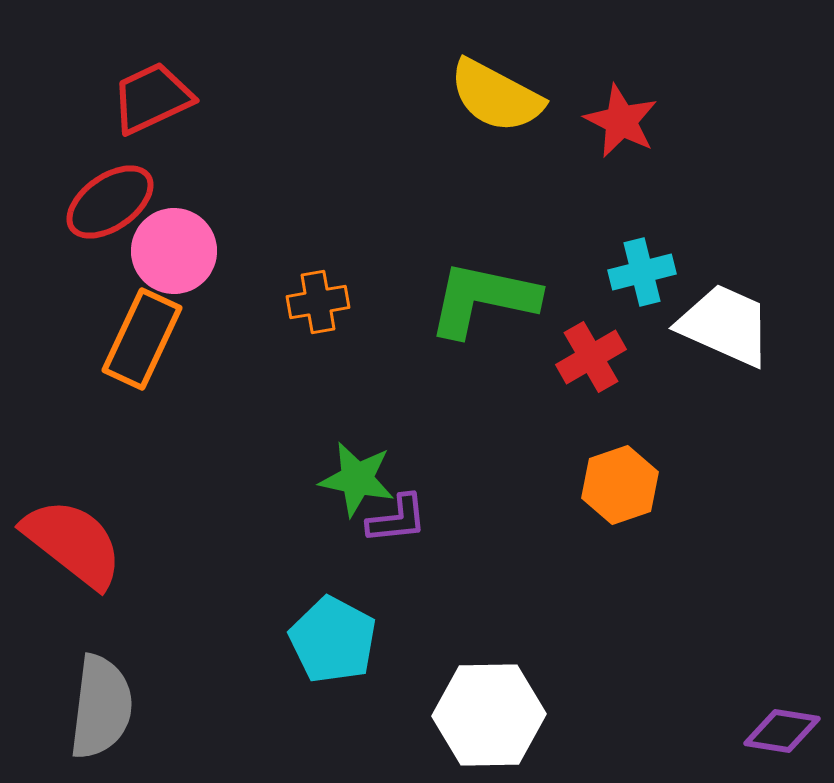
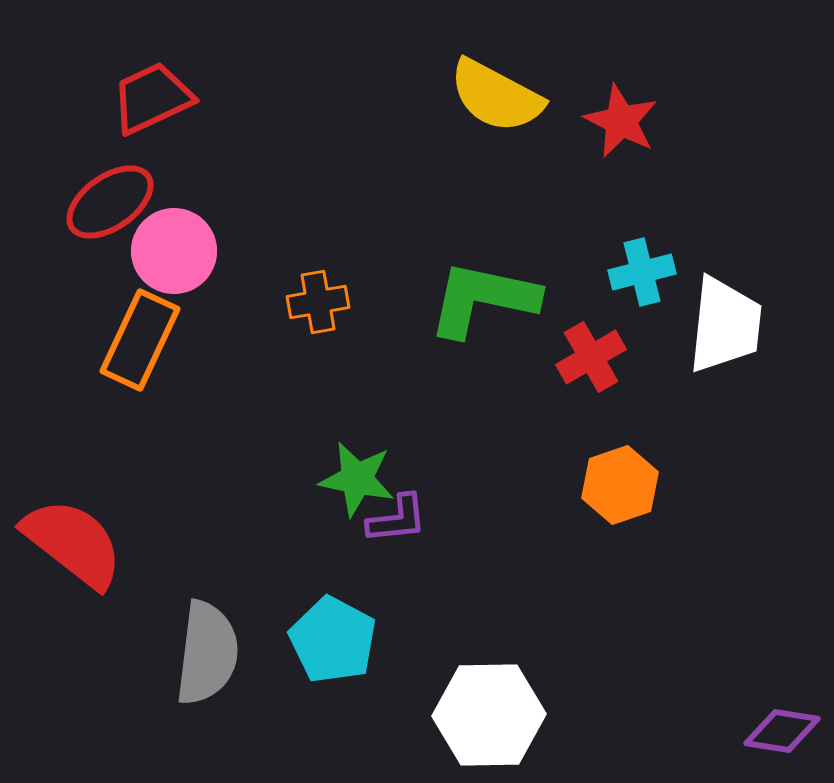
white trapezoid: rotated 72 degrees clockwise
orange rectangle: moved 2 px left, 1 px down
gray semicircle: moved 106 px right, 54 px up
